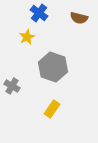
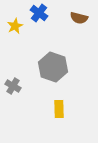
yellow star: moved 12 px left, 11 px up
gray cross: moved 1 px right
yellow rectangle: moved 7 px right; rotated 36 degrees counterclockwise
